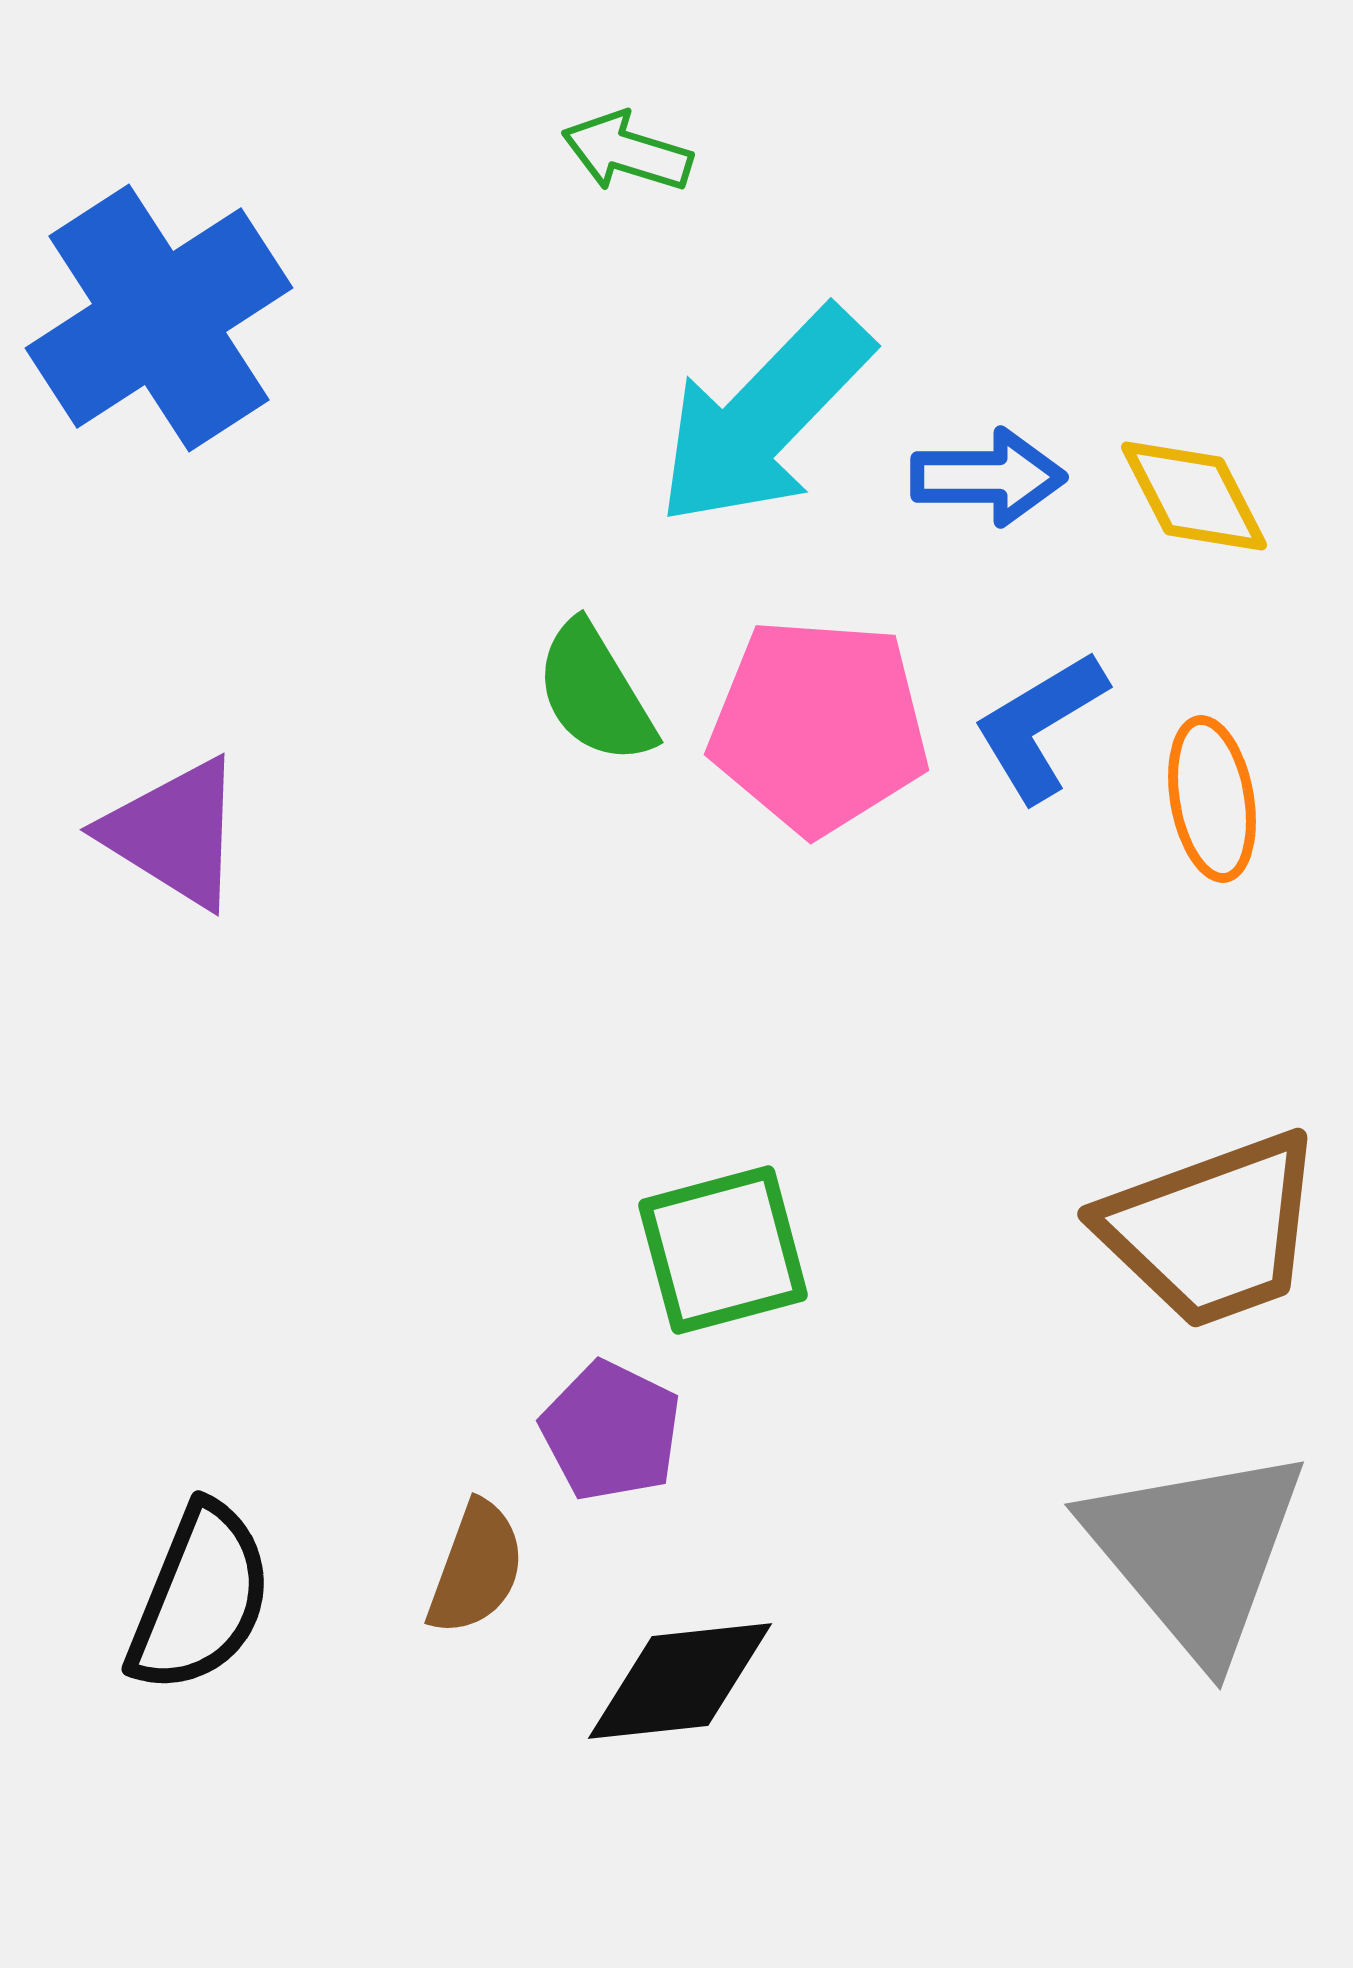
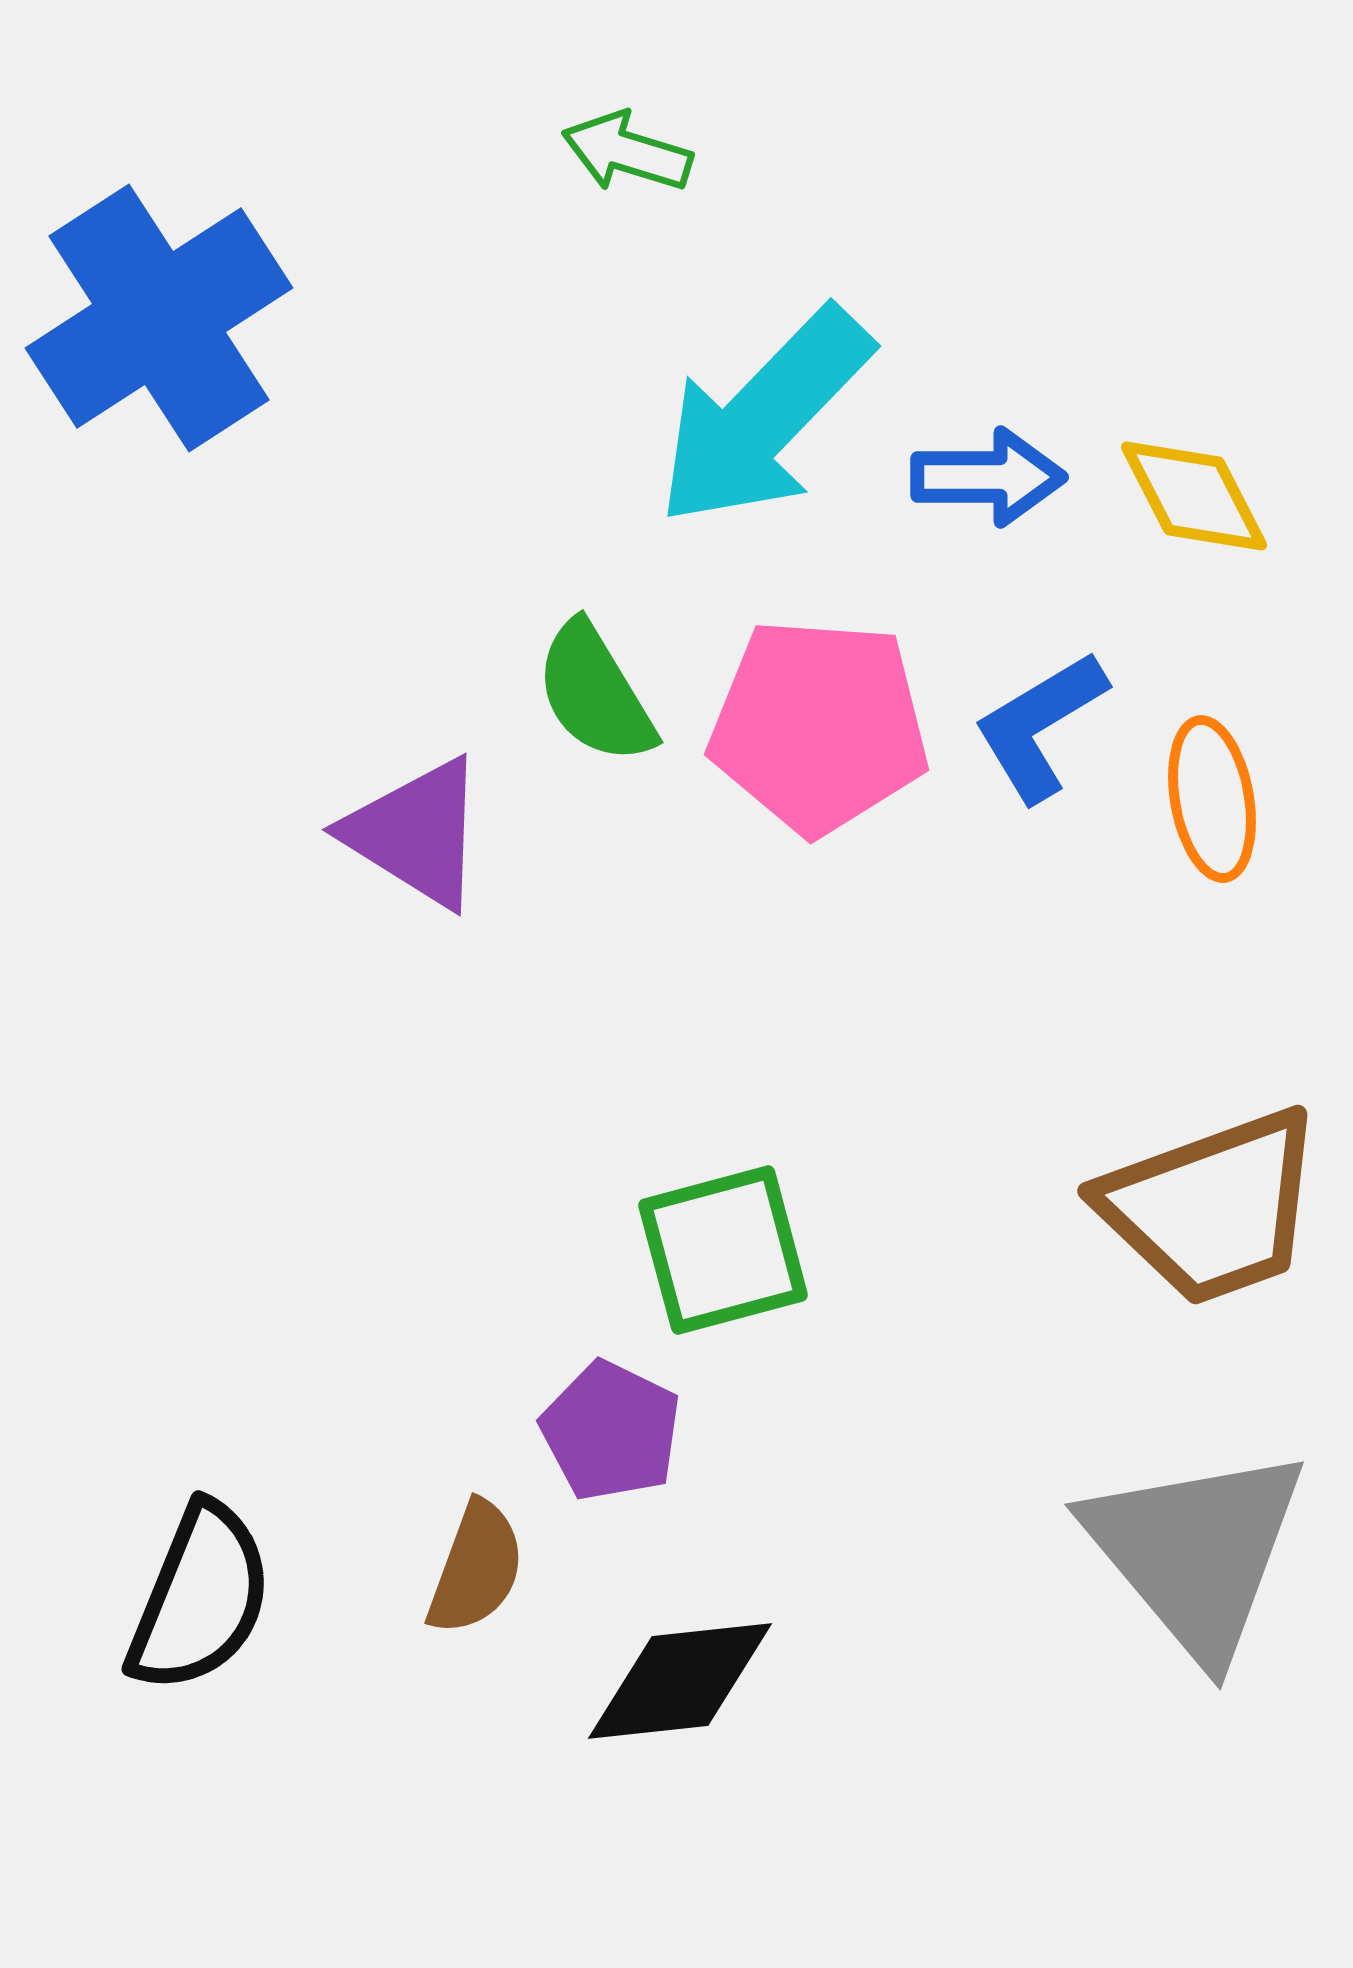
purple triangle: moved 242 px right
brown trapezoid: moved 23 px up
